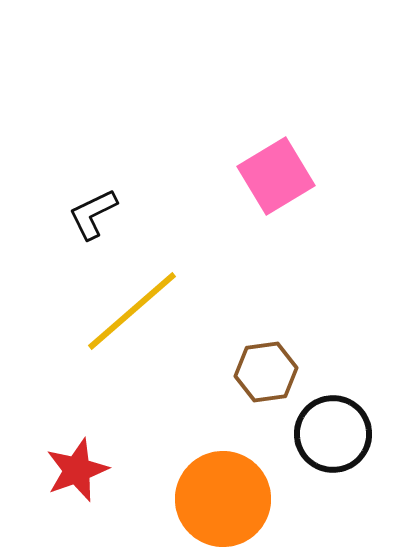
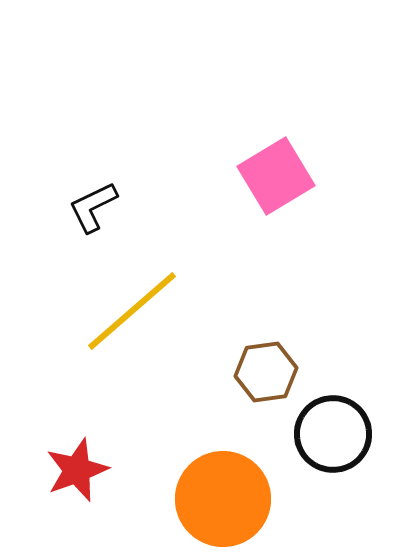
black L-shape: moved 7 px up
